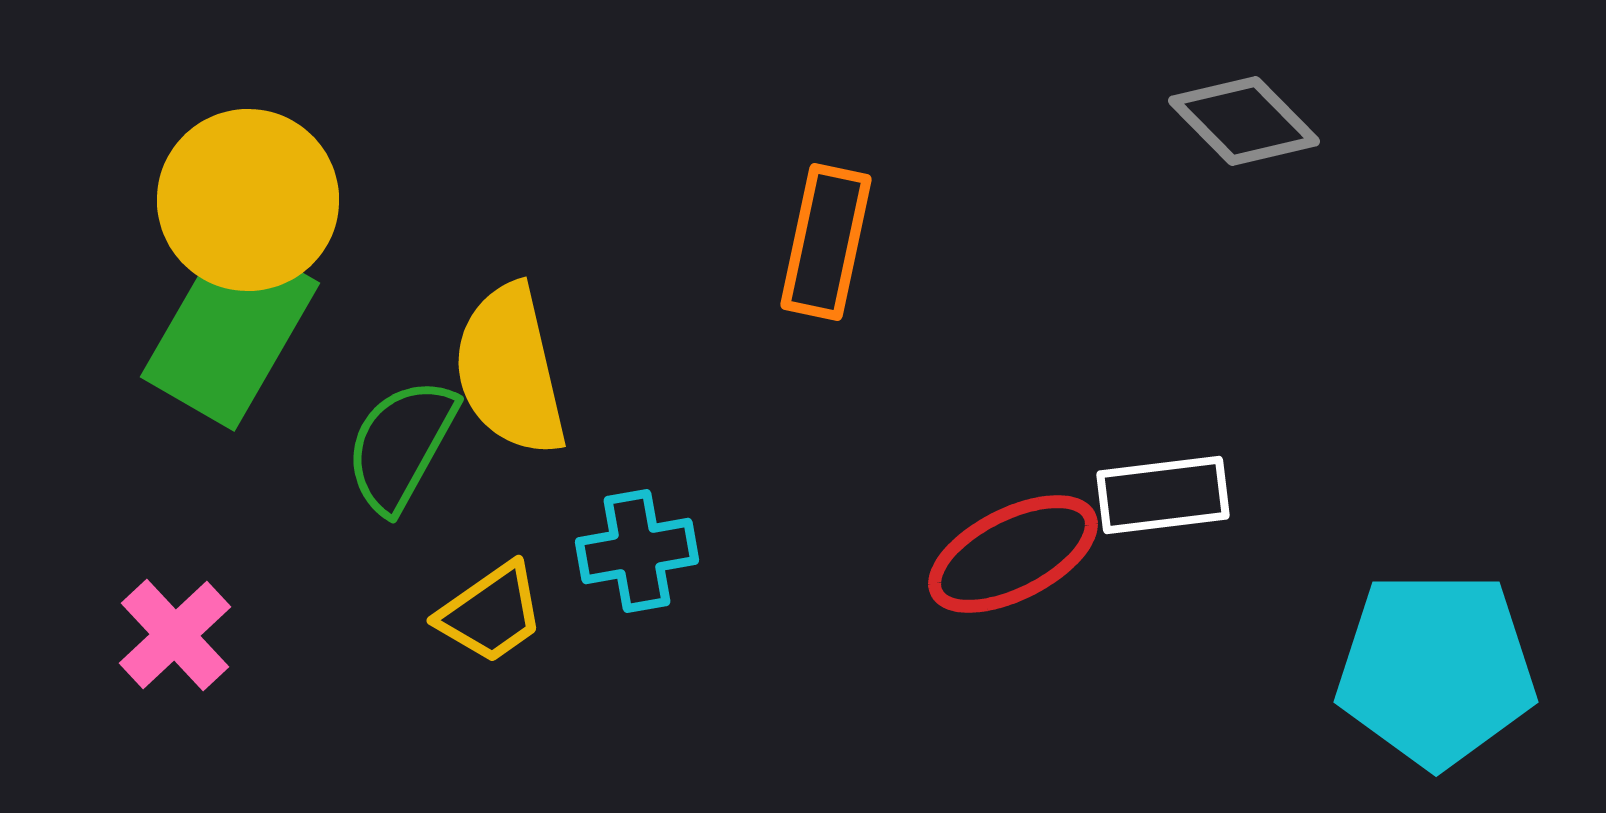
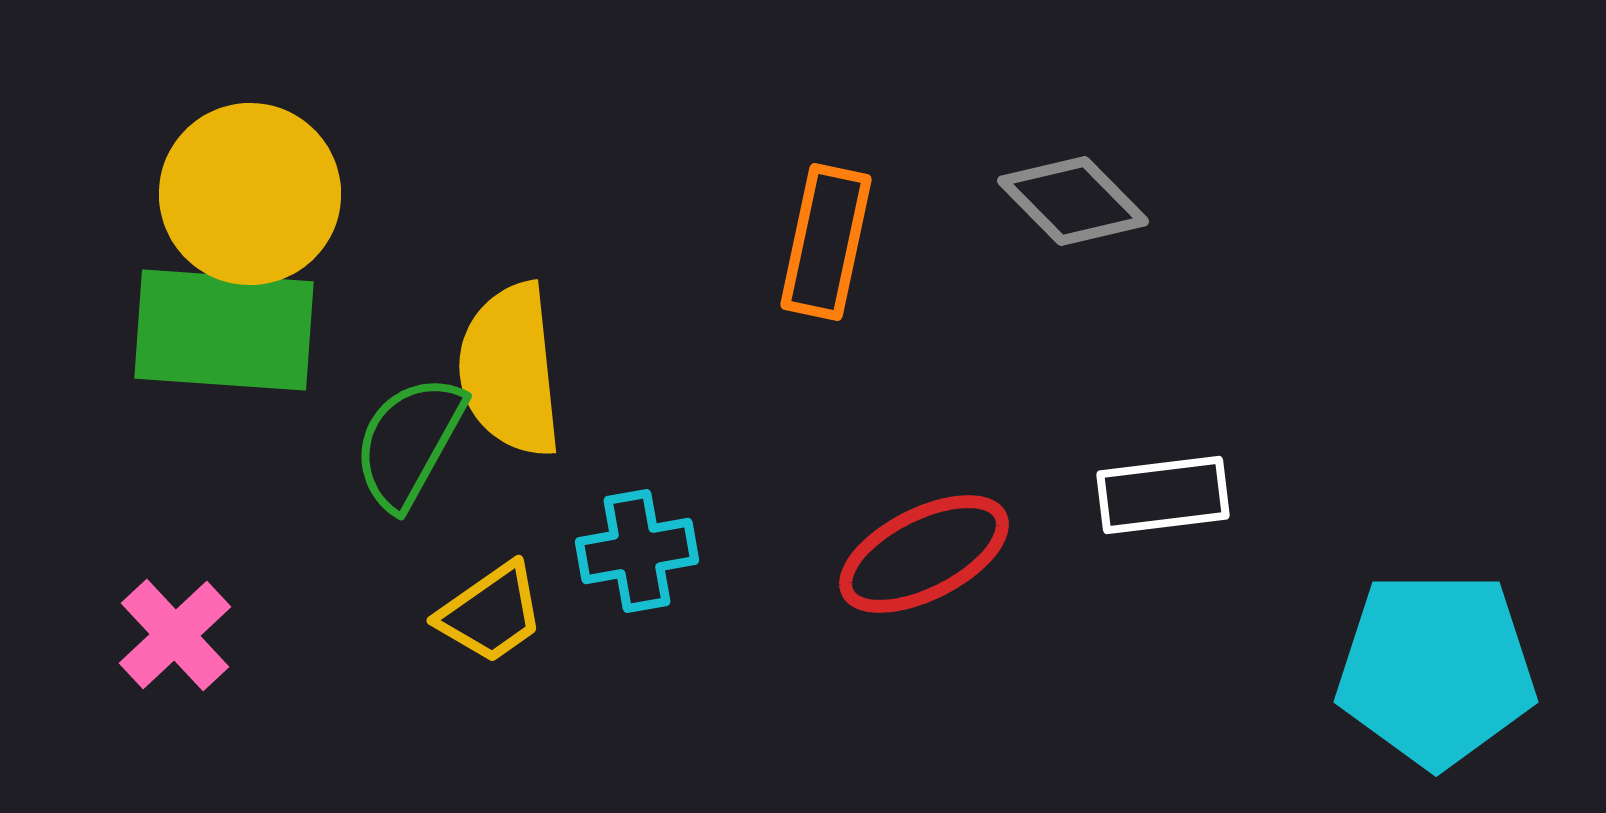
gray diamond: moved 171 px left, 80 px down
yellow circle: moved 2 px right, 6 px up
green rectangle: moved 6 px left; rotated 64 degrees clockwise
yellow semicircle: rotated 7 degrees clockwise
green semicircle: moved 8 px right, 3 px up
red ellipse: moved 89 px left
